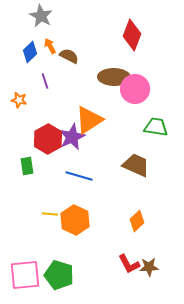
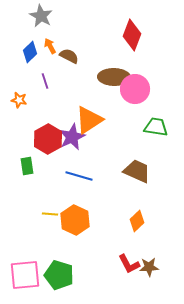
brown trapezoid: moved 1 px right, 6 px down
